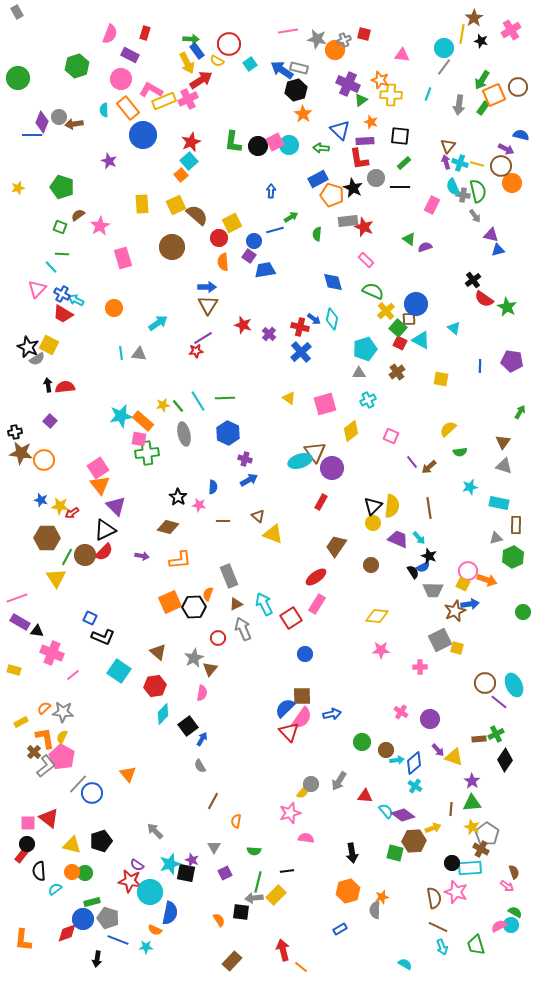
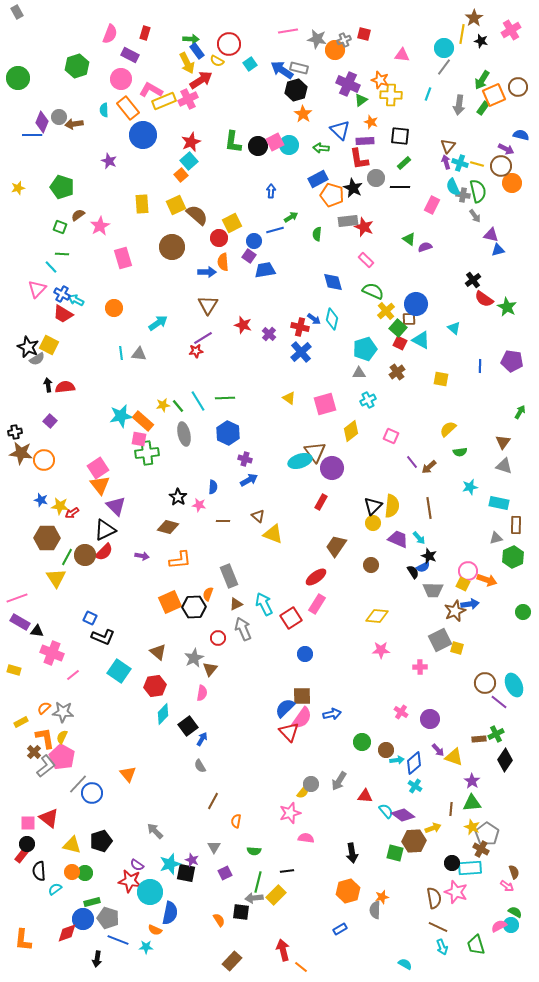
blue arrow at (207, 287): moved 15 px up
